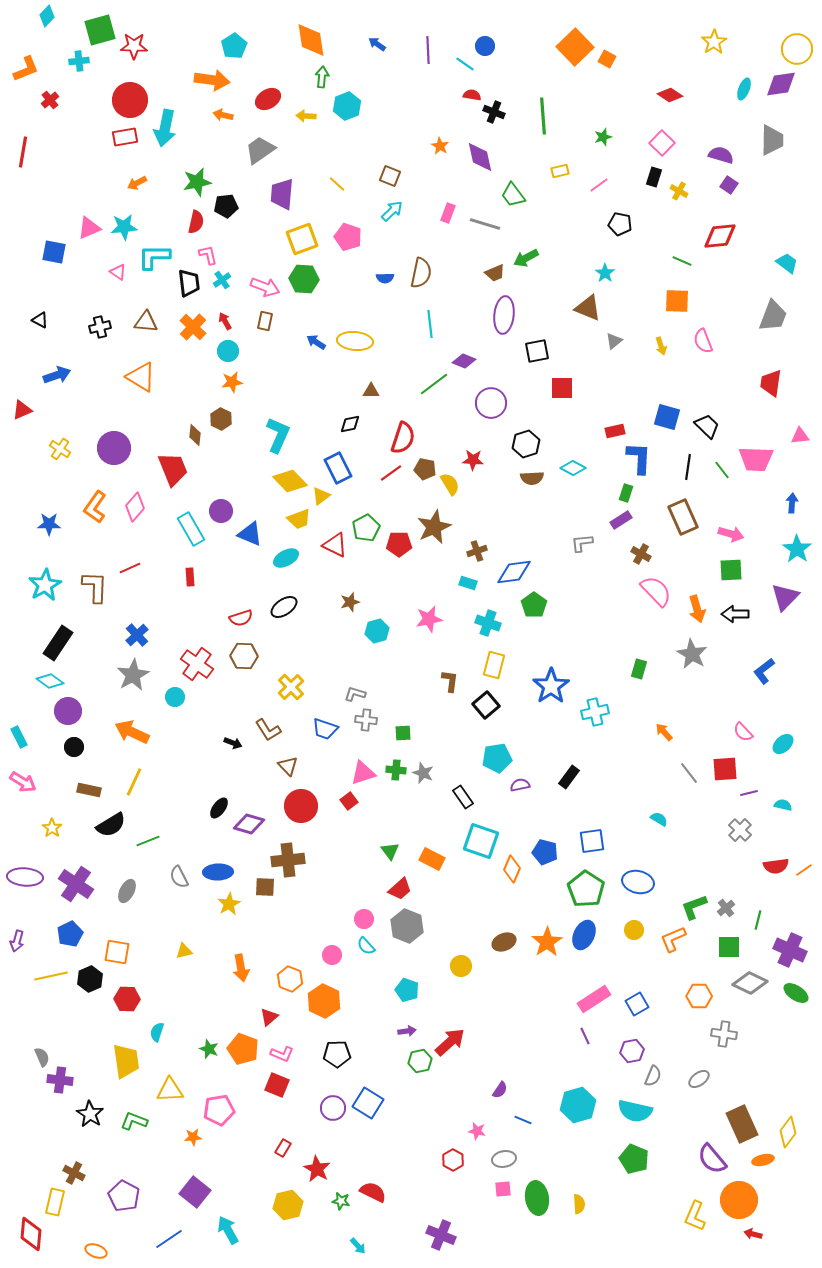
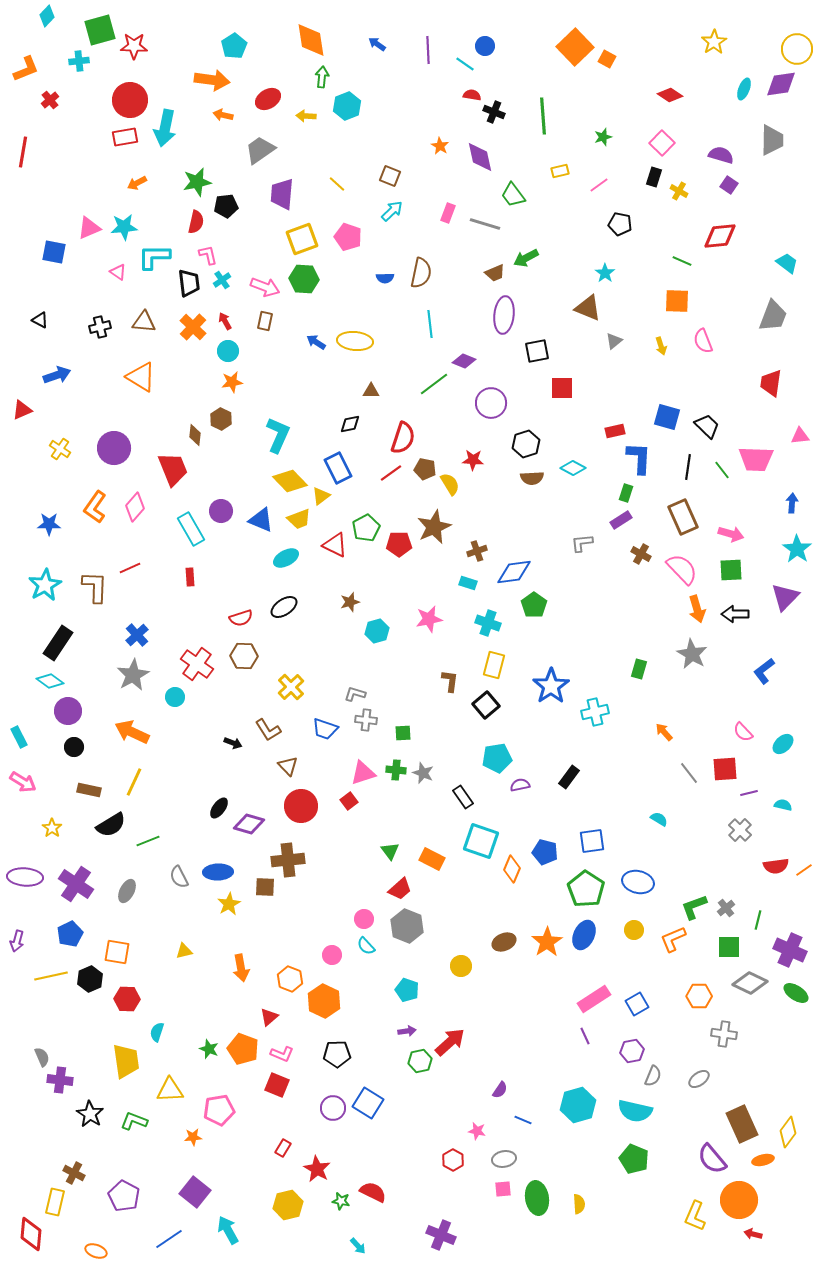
brown triangle at (146, 322): moved 2 px left
blue triangle at (250, 534): moved 11 px right, 14 px up
pink semicircle at (656, 591): moved 26 px right, 22 px up
